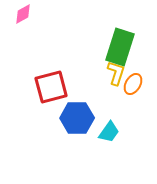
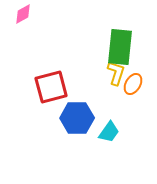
green rectangle: rotated 12 degrees counterclockwise
